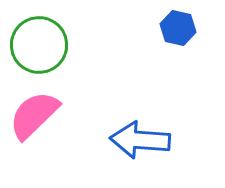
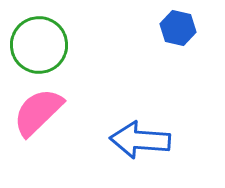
pink semicircle: moved 4 px right, 3 px up
